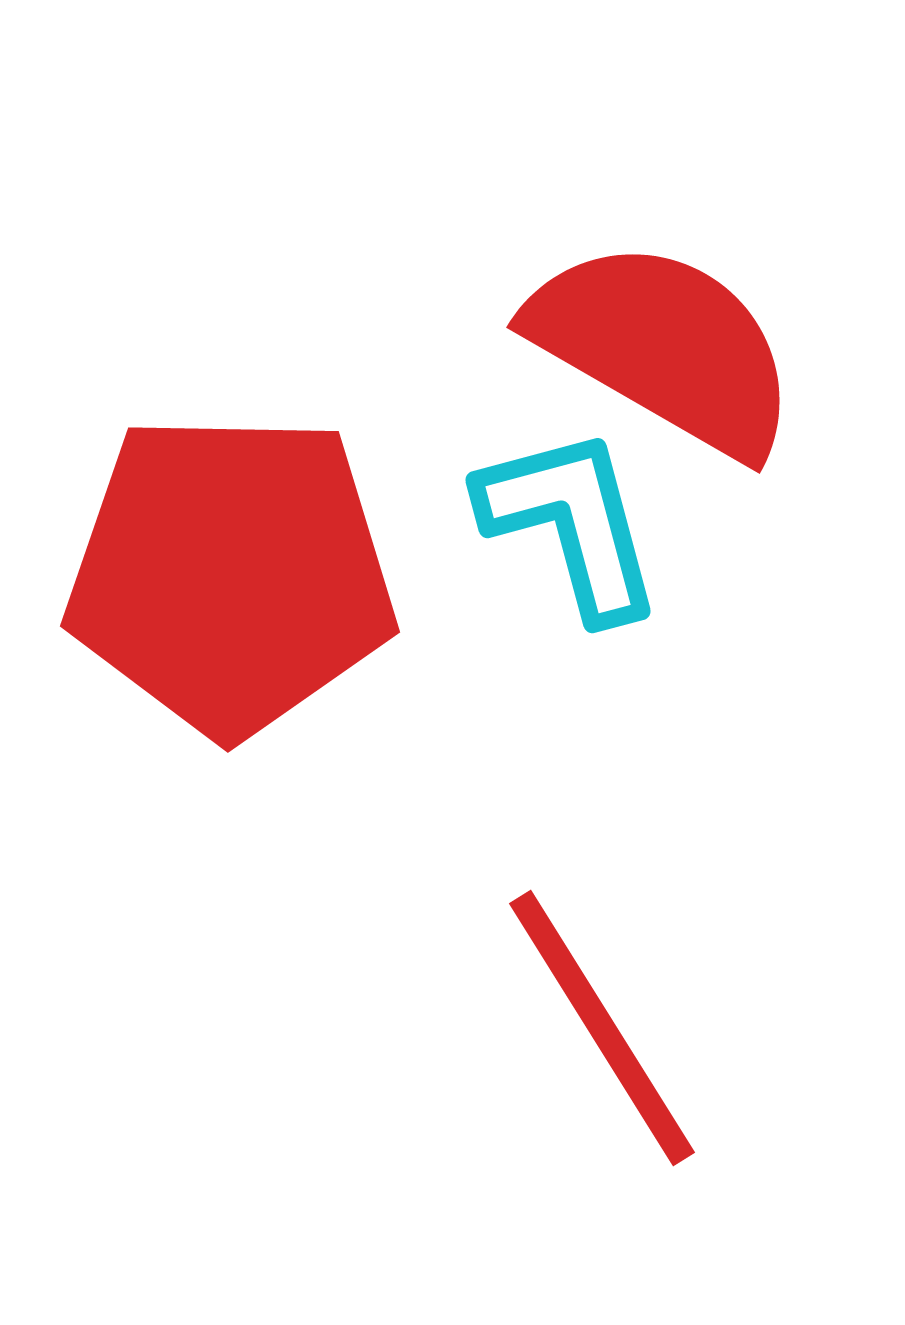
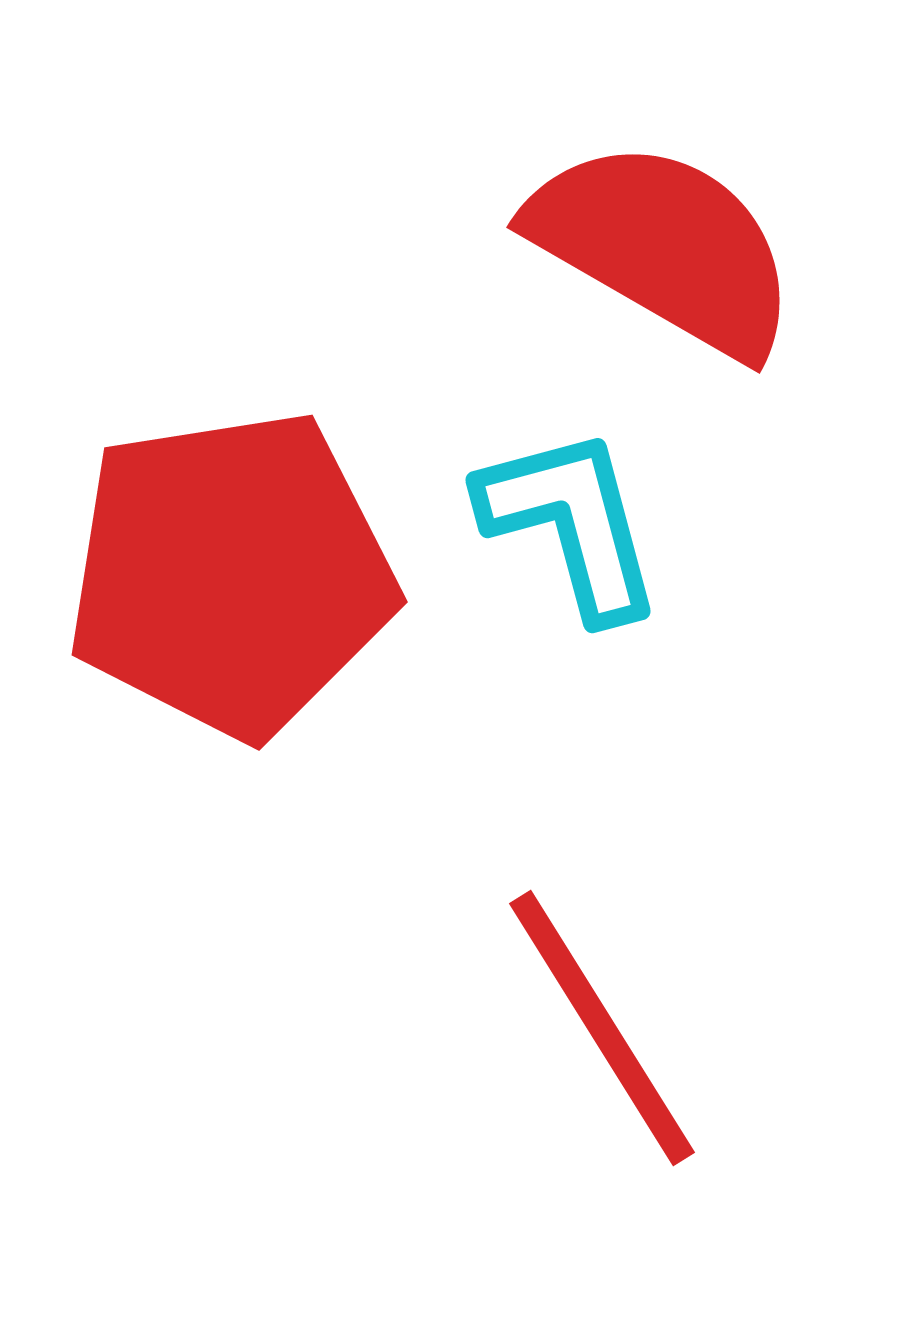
red semicircle: moved 100 px up
red pentagon: rotated 10 degrees counterclockwise
